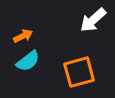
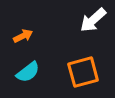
cyan semicircle: moved 11 px down
orange square: moved 4 px right
